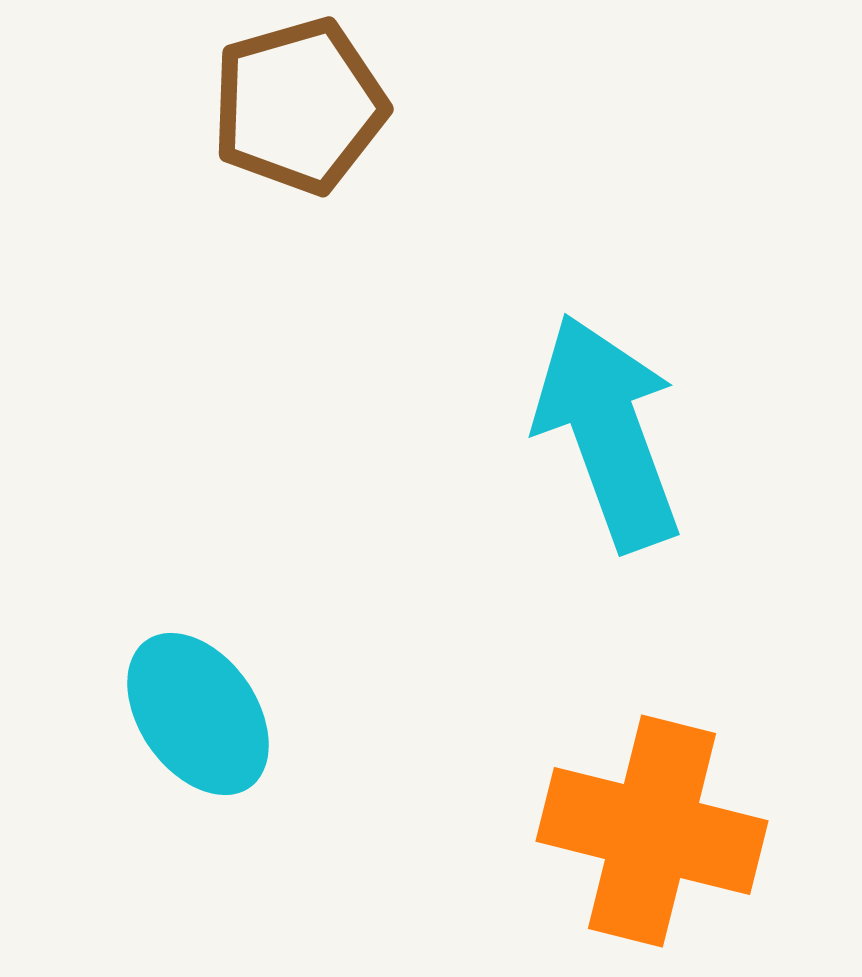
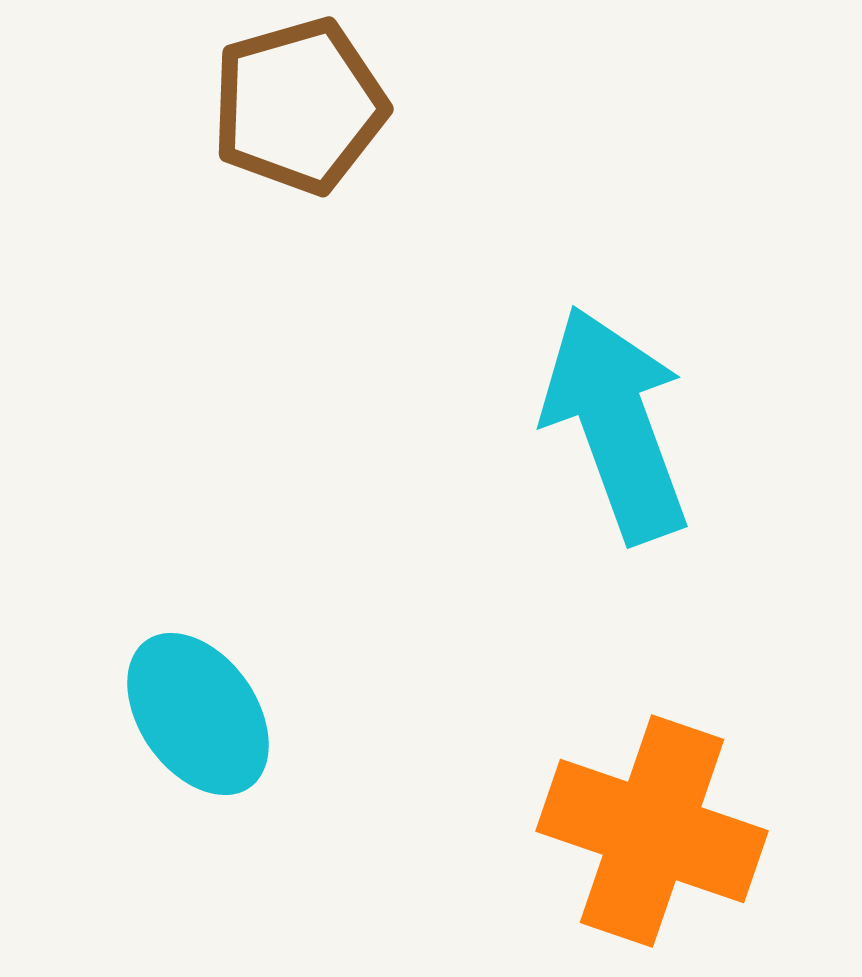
cyan arrow: moved 8 px right, 8 px up
orange cross: rotated 5 degrees clockwise
